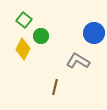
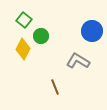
blue circle: moved 2 px left, 2 px up
brown line: rotated 35 degrees counterclockwise
